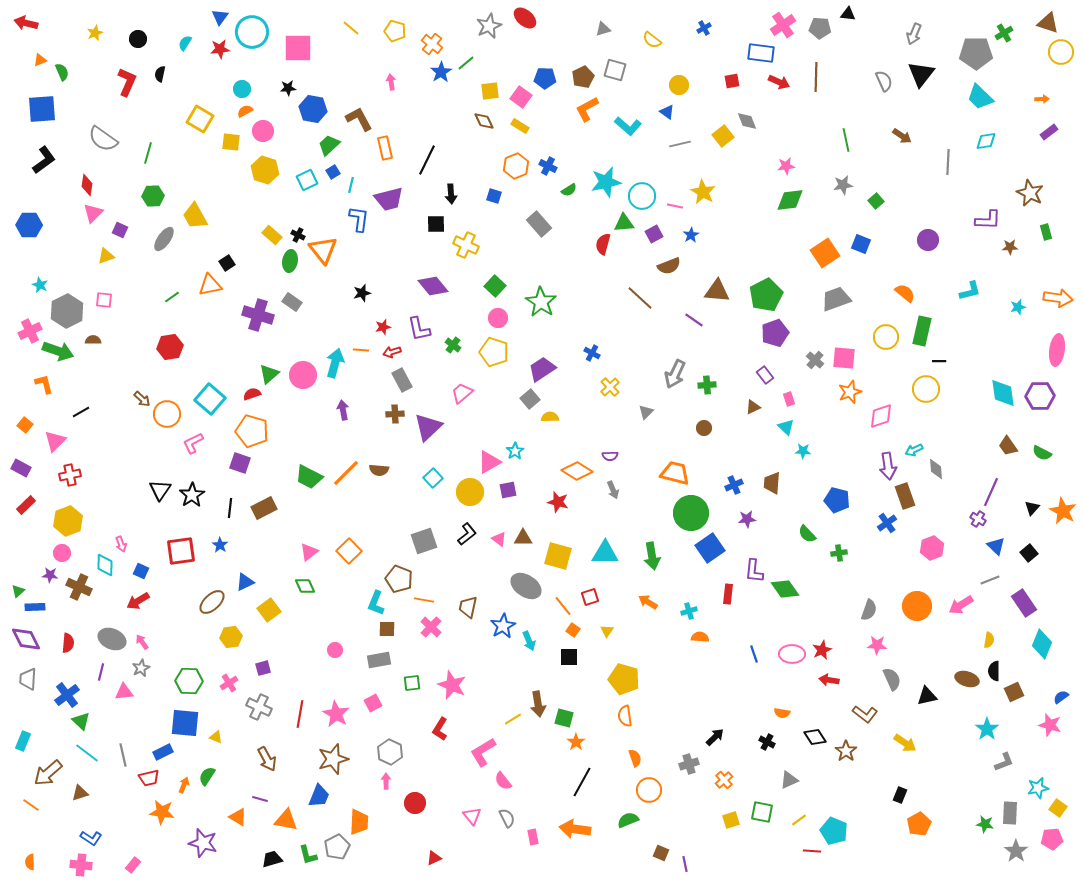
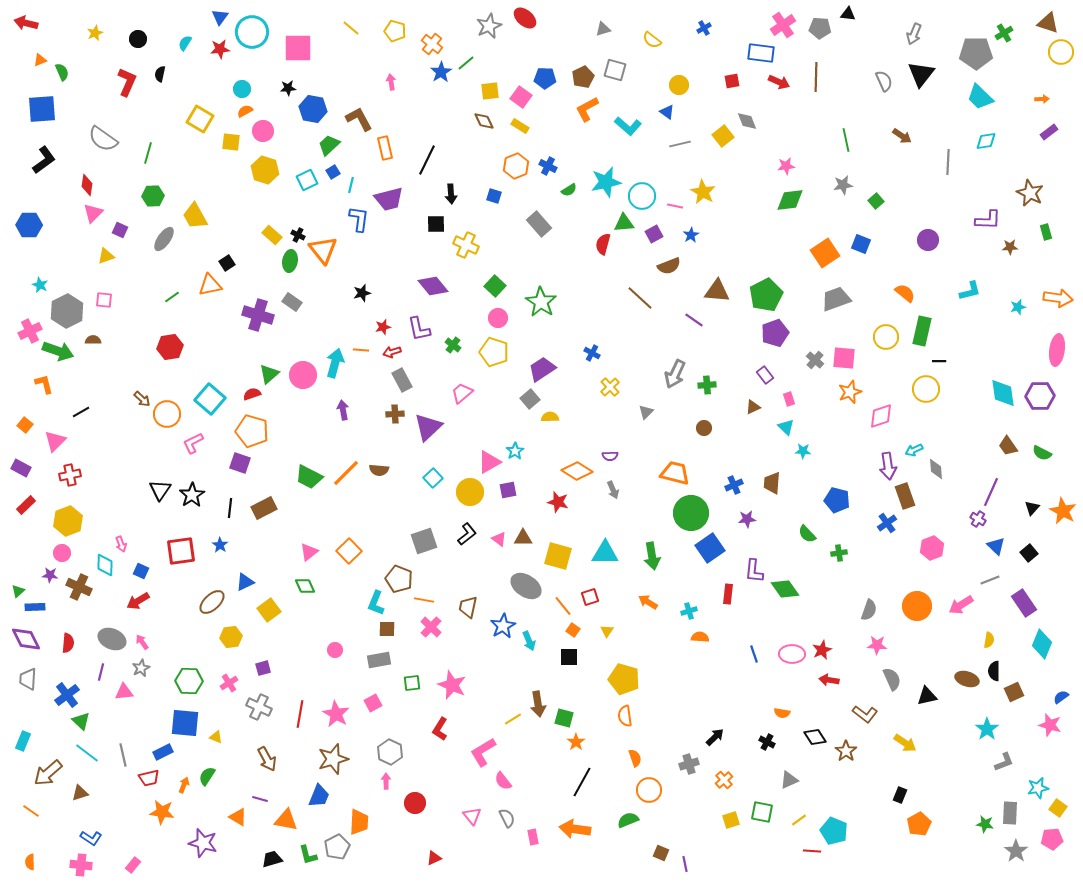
orange line at (31, 805): moved 6 px down
